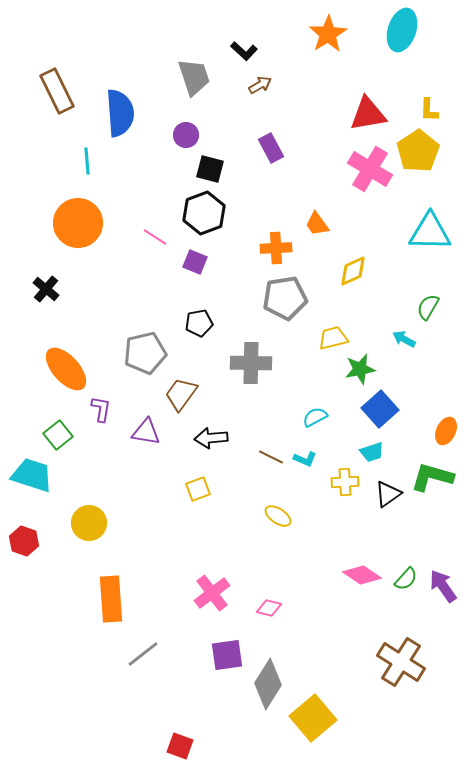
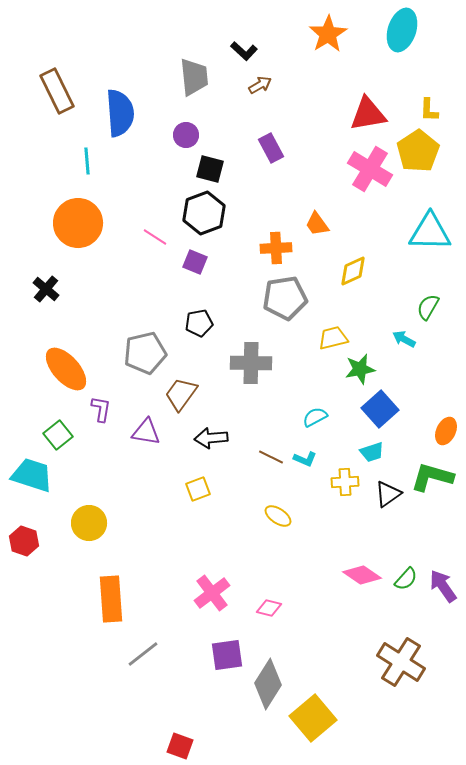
gray trapezoid at (194, 77): rotated 12 degrees clockwise
